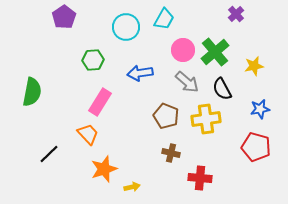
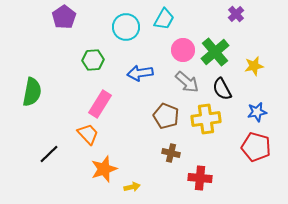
pink rectangle: moved 2 px down
blue star: moved 3 px left, 3 px down
